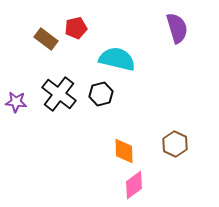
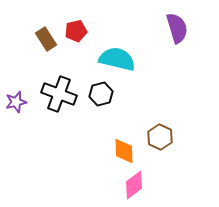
red pentagon: moved 3 px down
brown rectangle: rotated 20 degrees clockwise
black cross: rotated 16 degrees counterclockwise
purple star: rotated 20 degrees counterclockwise
brown hexagon: moved 15 px left, 7 px up
